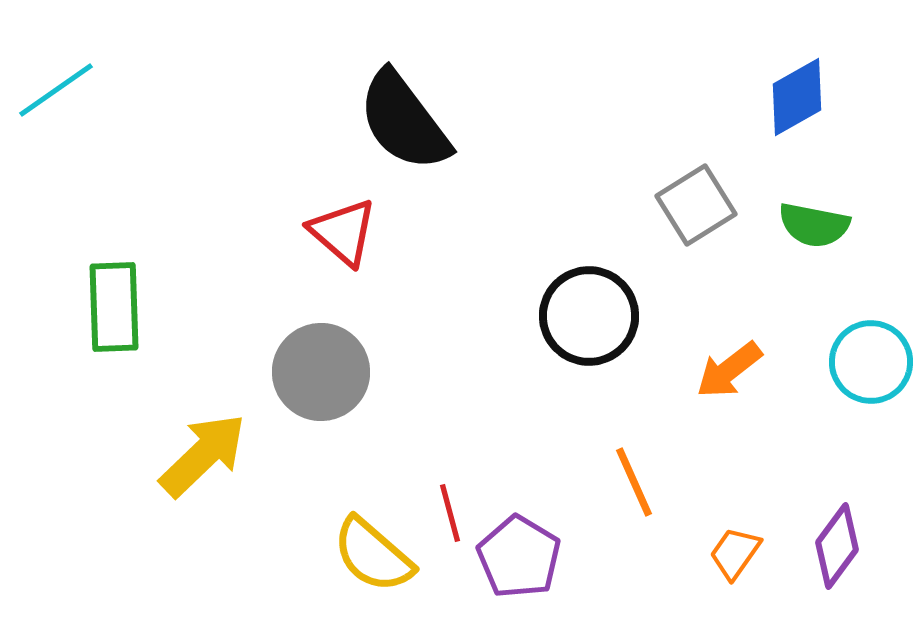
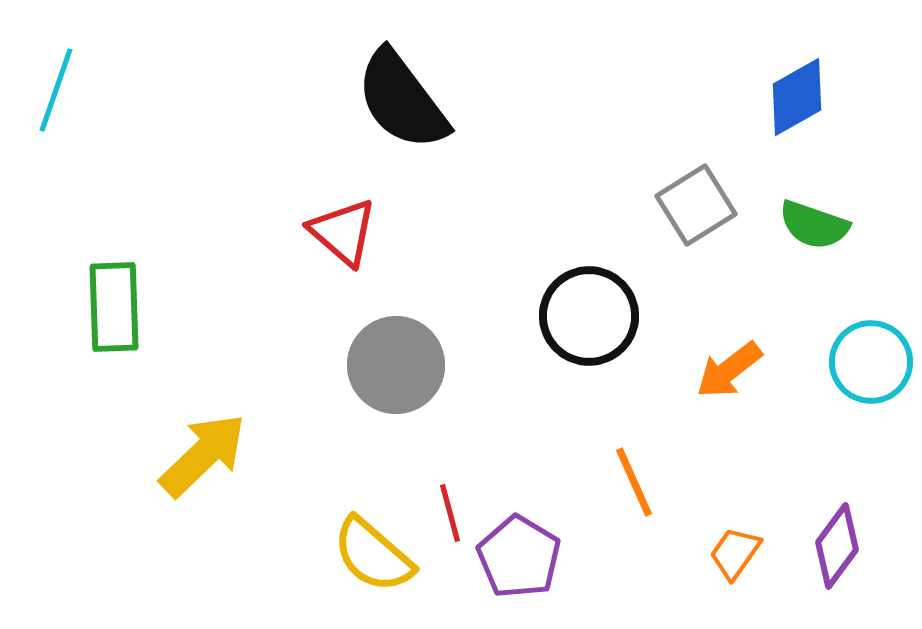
cyan line: rotated 36 degrees counterclockwise
black semicircle: moved 2 px left, 21 px up
green semicircle: rotated 8 degrees clockwise
gray circle: moved 75 px right, 7 px up
